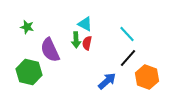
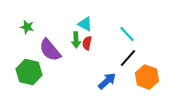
purple semicircle: rotated 15 degrees counterclockwise
